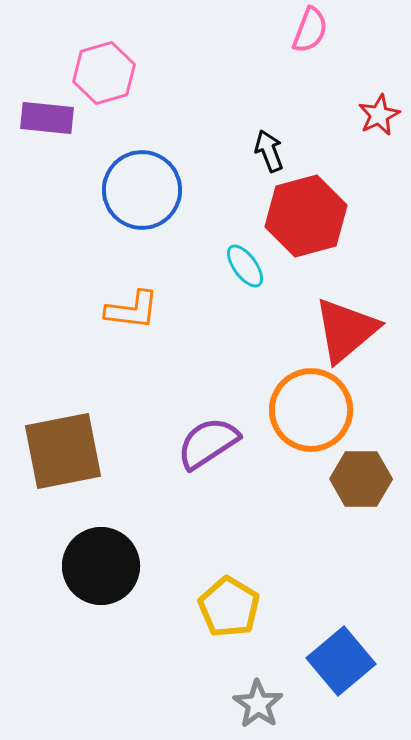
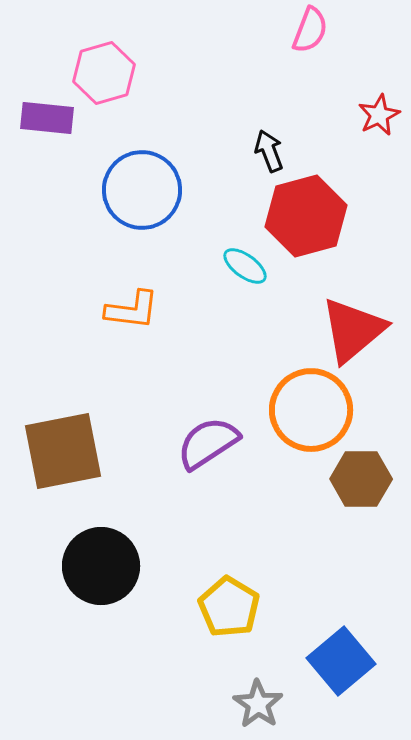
cyan ellipse: rotated 18 degrees counterclockwise
red triangle: moved 7 px right
